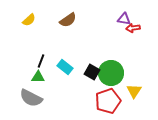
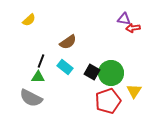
brown semicircle: moved 22 px down
